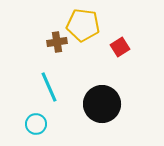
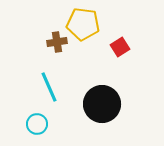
yellow pentagon: moved 1 px up
cyan circle: moved 1 px right
